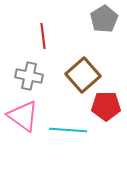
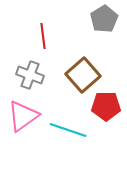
gray cross: moved 1 px right, 1 px up; rotated 8 degrees clockwise
pink triangle: rotated 48 degrees clockwise
cyan line: rotated 15 degrees clockwise
